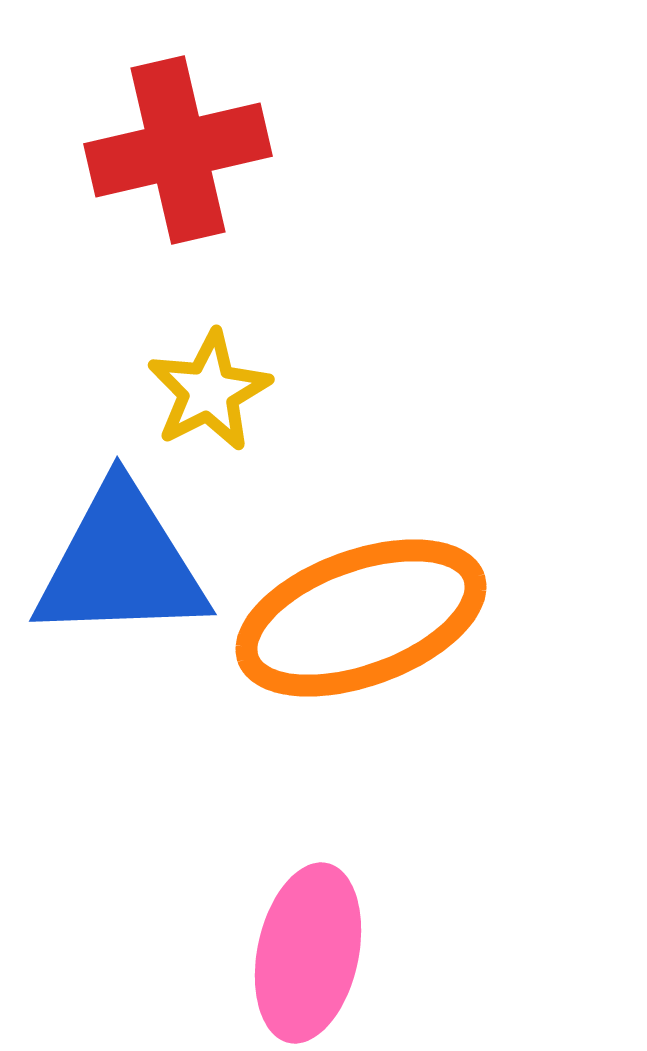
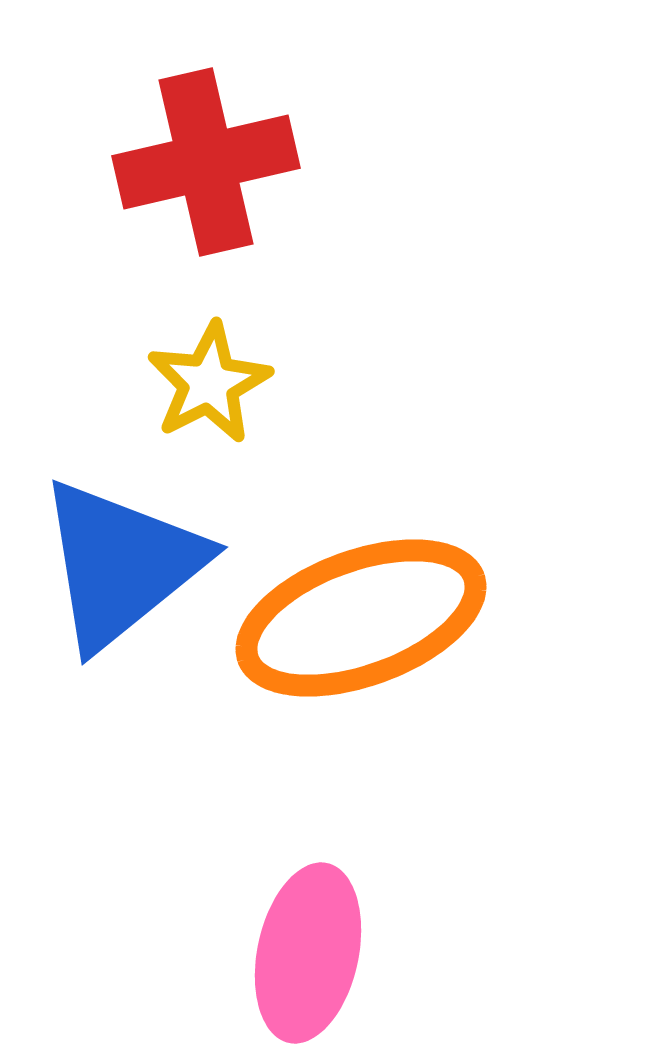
red cross: moved 28 px right, 12 px down
yellow star: moved 8 px up
blue triangle: rotated 37 degrees counterclockwise
